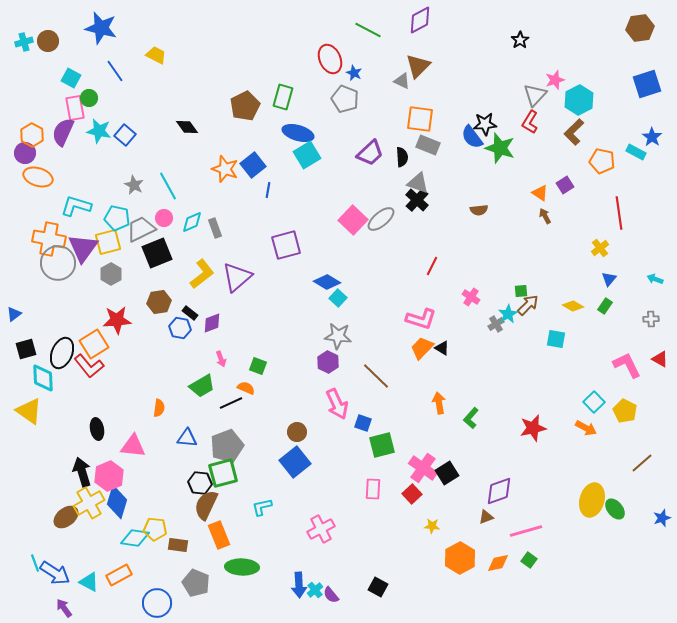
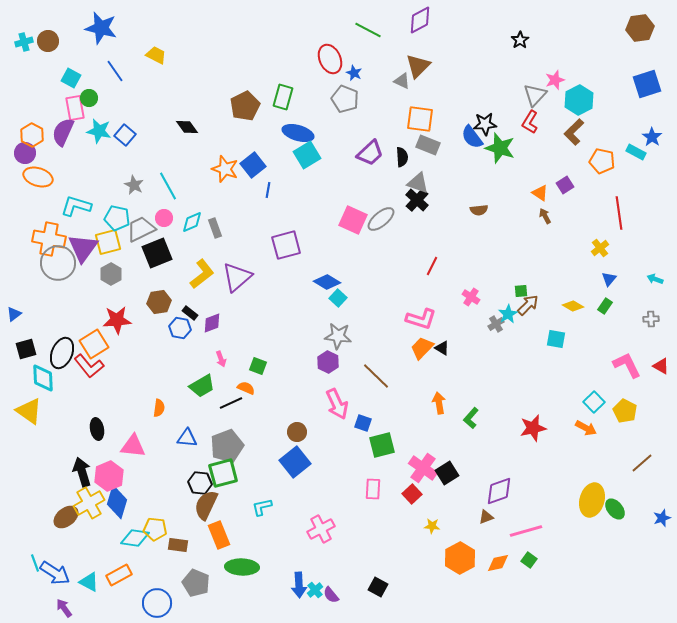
pink square at (353, 220): rotated 20 degrees counterclockwise
red triangle at (660, 359): moved 1 px right, 7 px down
